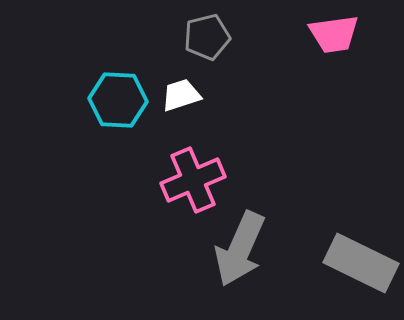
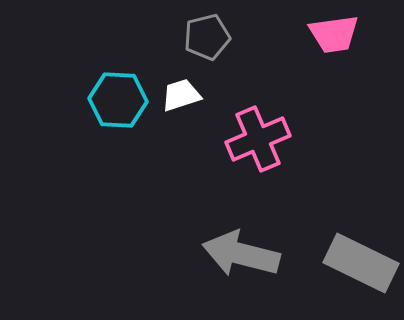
pink cross: moved 65 px right, 41 px up
gray arrow: moved 1 px right, 5 px down; rotated 80 degrees clockwise
